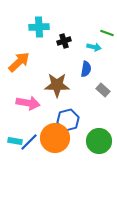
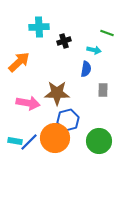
cyan arrow: moved 3 px down
brown star: moved 8 px down
gray rectangle: rotated 48 degrees clockwise
